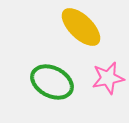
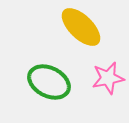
green ellipse: moved 3 px left
